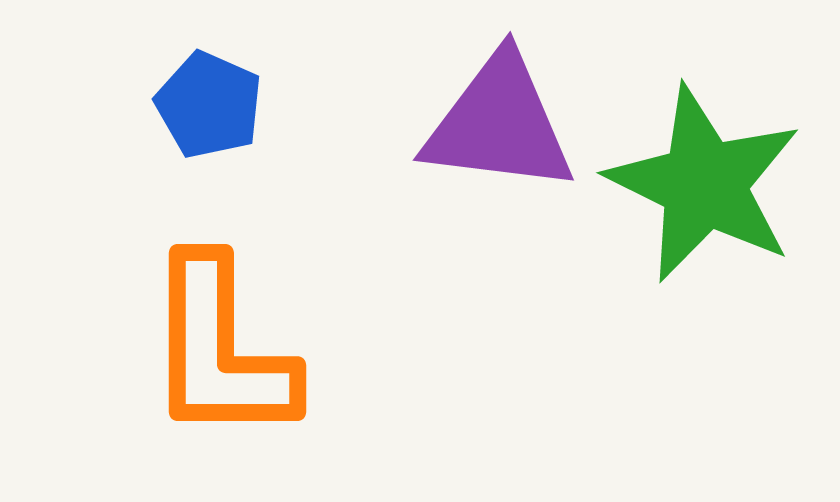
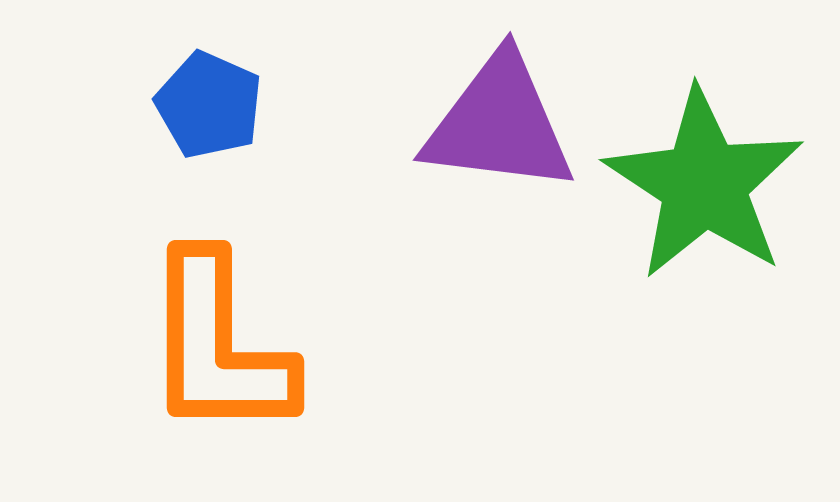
green star: rotated 7 degrees clockwise
orange L-shape: moved 2 px left, 4 px up
